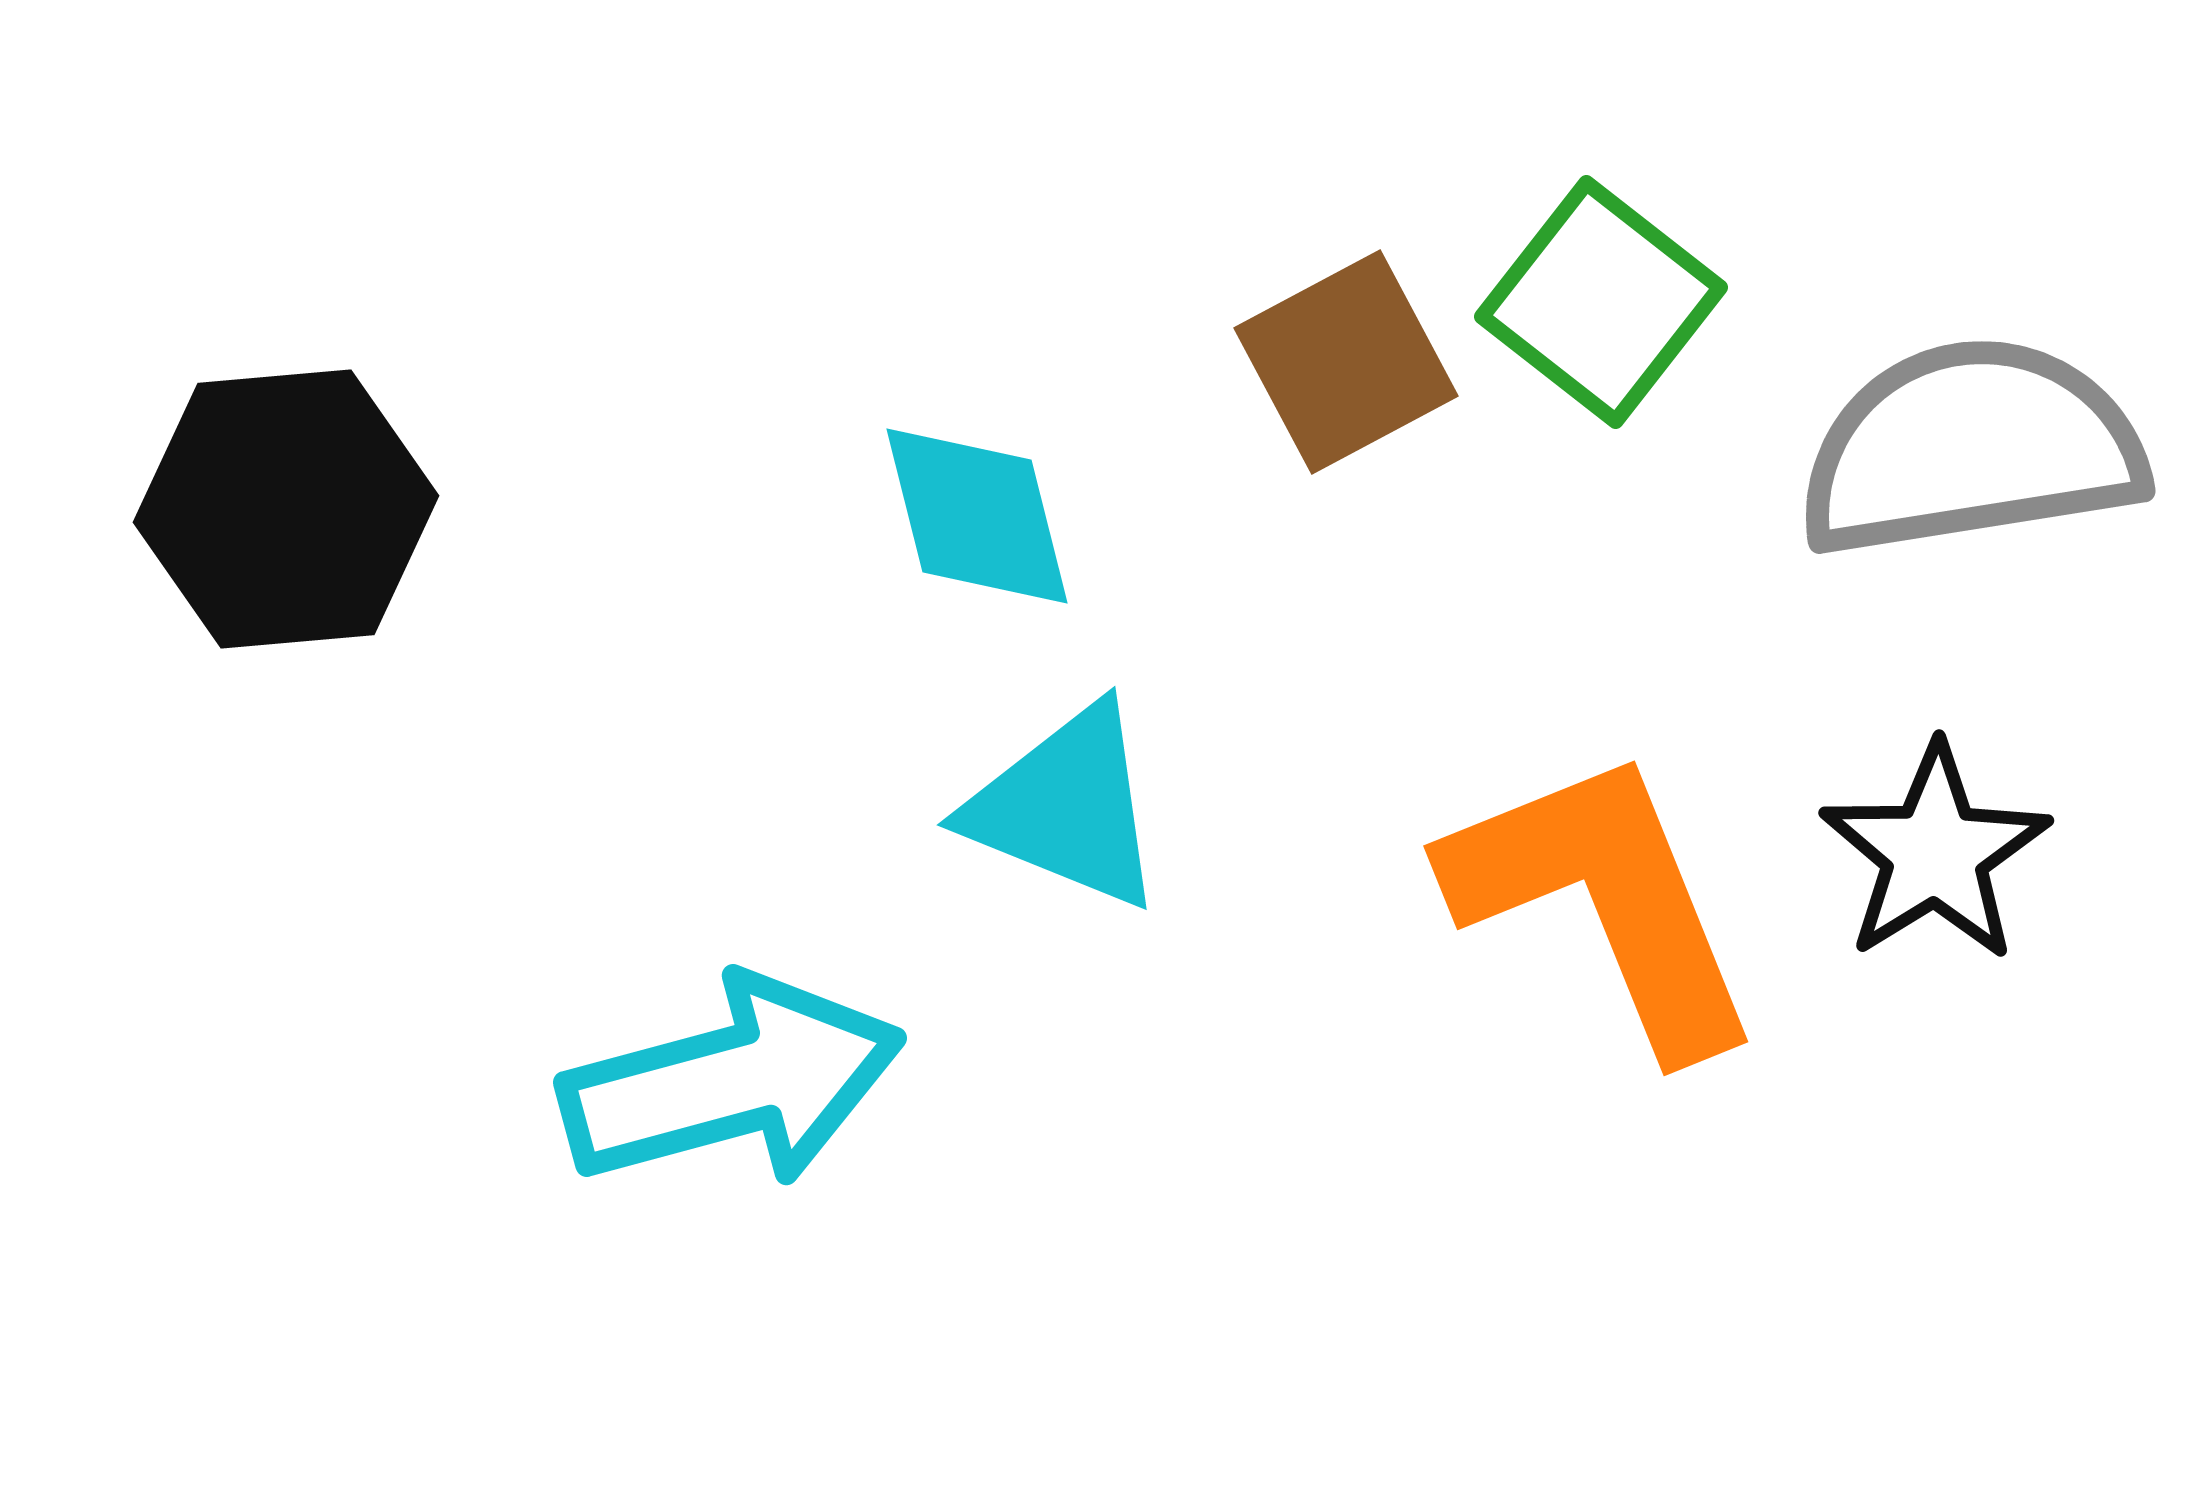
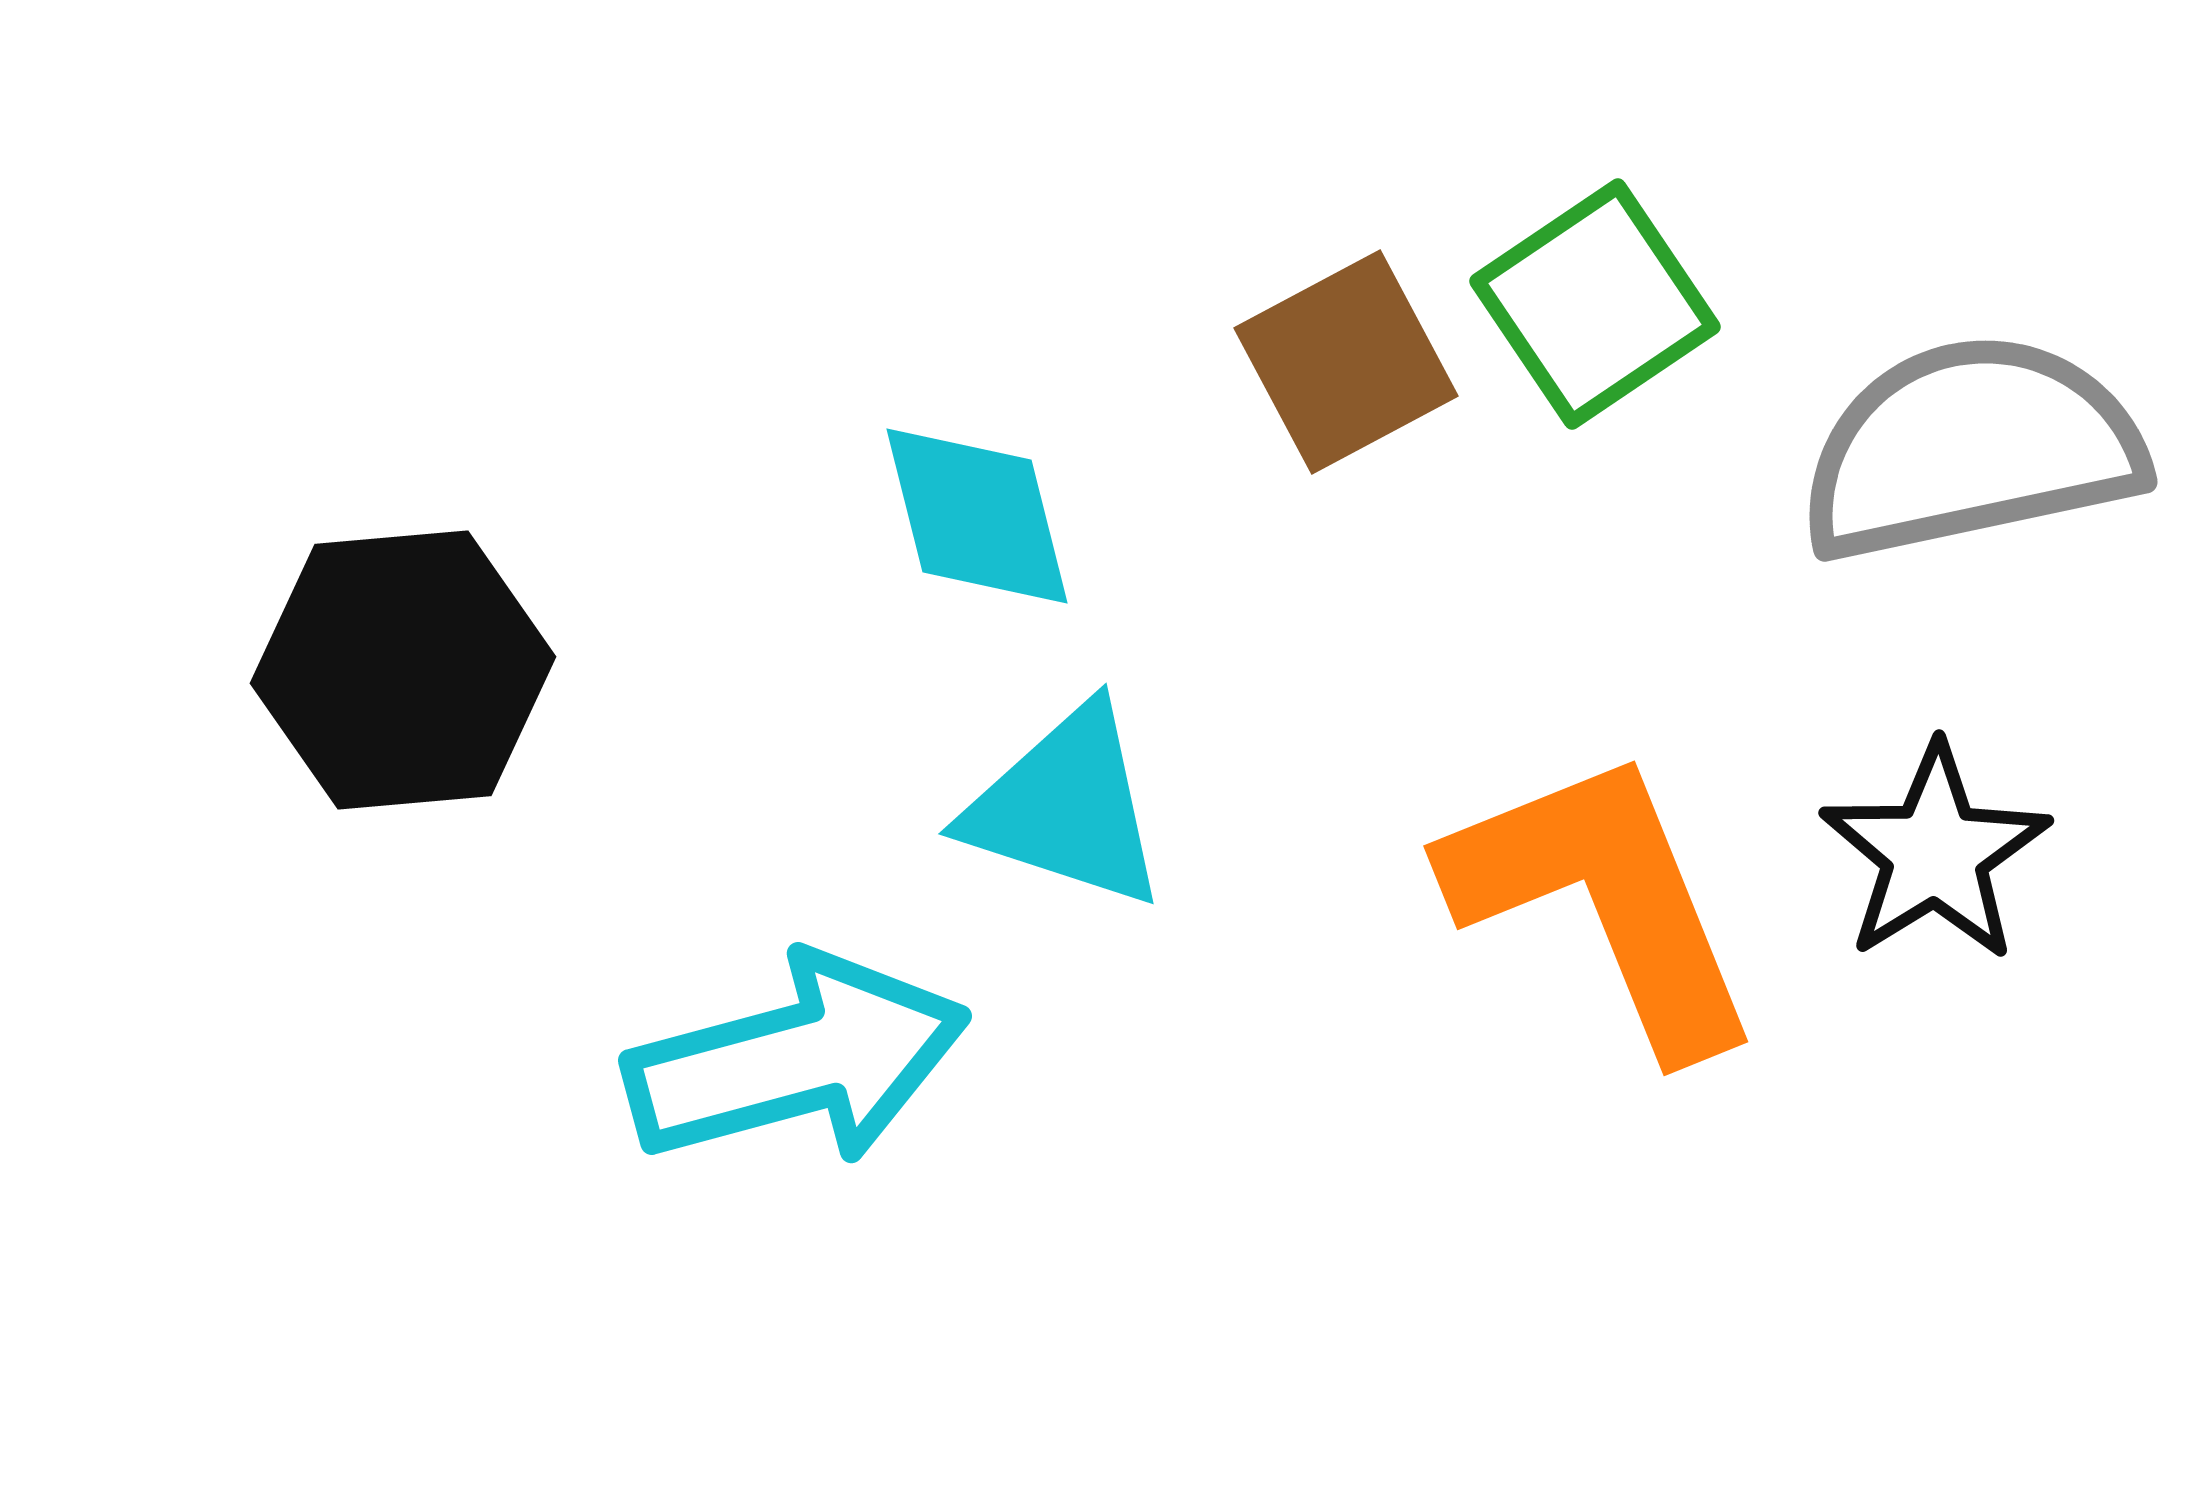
green square: moved 6 px left, 2 px down; rotated 18 degrees clockwise
gray semicircle: rotated 3 degrees counterclockwise
black hexagon: moved 117 px right, 161 px down
cyan triangle: rotated 4 degrees counterclockwise
cyan arrow: moved 65 px right, 22 px up
